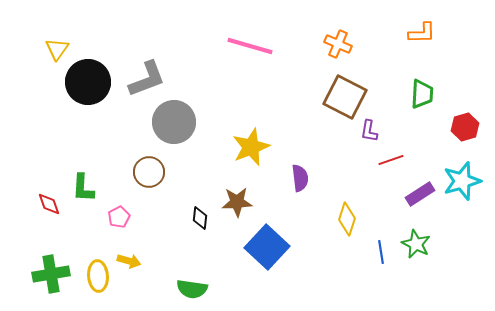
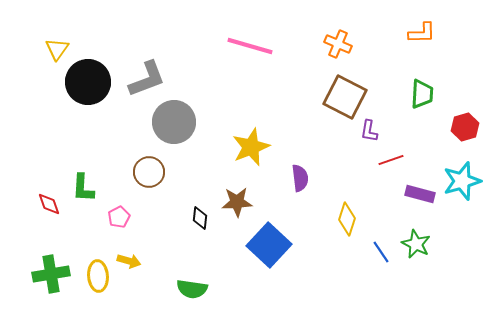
purple rectangle: rotated 48 degrees clockwise
blue square: moved 2 px right, 2 px up
blue line: rotated 25 degrees counterclockwise
